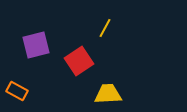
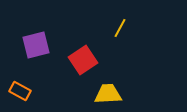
yellow line: moved 15 px right
red square: moved 4 px right, 1 px up
orange rectangle: moved 3 px right
